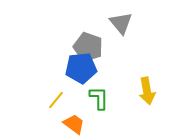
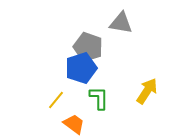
gray triangle: rotated 40 degrees counterclockwise
blue pentagon: rotated 12 degrees counterclockwise
yellow arrow: rotated 136 degrees counterclockwise
